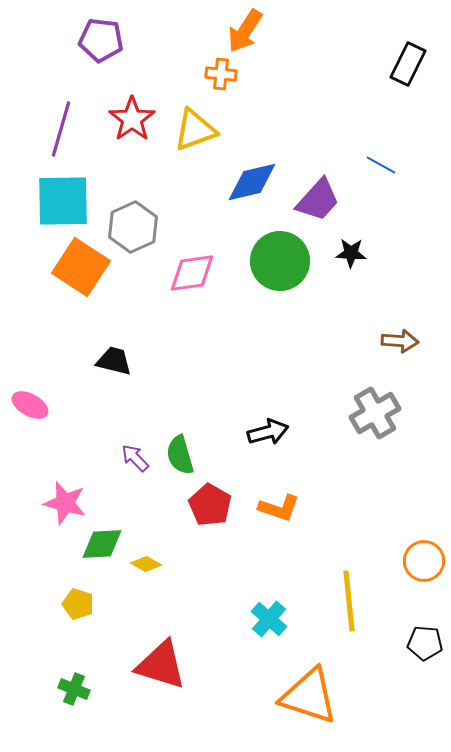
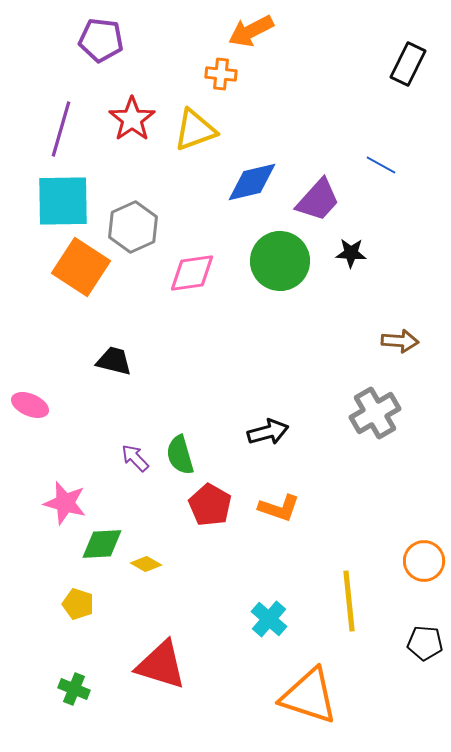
orange arrow: moved 6 px right; rotated 30 degrees clockwise
pink ellipse: rotated 6 degrees counterclockwise
